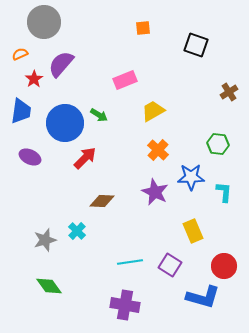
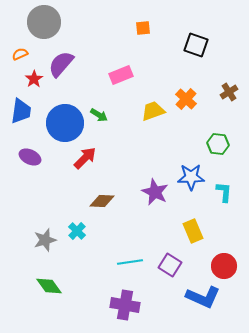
pink rectangle: moved 4 px left, 5 px up
yellow trapezoid: rotated 10 degrees clockwise
orange cross: moved 28 px right, 51 px up
blue L-shape: rotated 8 degrees clockwise
